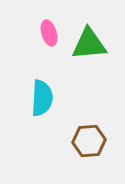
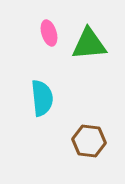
cyan semicircle: rotated 9 degrees counterclockwise
brown hexagon: rotated 12 degrees clockwise
